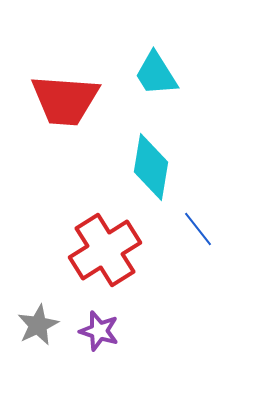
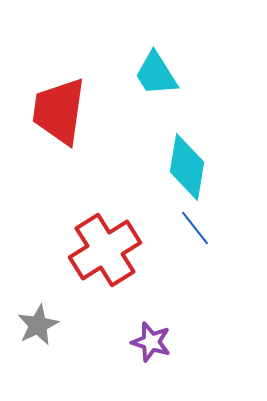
red trapezoid: moved 6 px left, 11 px down; rotated 94 degrees clockwise
cyan diamond: moved 36 px right
blue line: moved 3 px left, 1 px up
purple star: moved 52 px right, 11 px down
